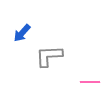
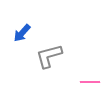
gray L-shape: rotated 12 degrees counterclockwise
